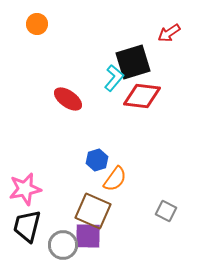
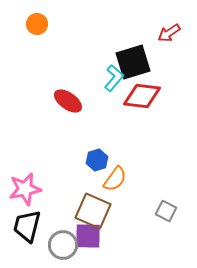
red ellipse: moved 2 px down
